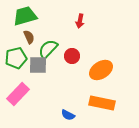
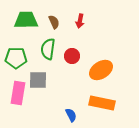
green trapezoid: moved 1 px right, 4 px down; rotated 15 degrees clockwise
brown semicircle: moved 25 px right, 15 px up
green semicircle: rotated 35 degrees counterclockwise
green pentagon: rotated 15 degrees clockwise
gray square: moved 15 px down
pink rectangle: moved 1 px up; rotated 35 degrees counterclockwise
blue semicircle: moved 3 px right; rotated 144 degrees counterclockwise
